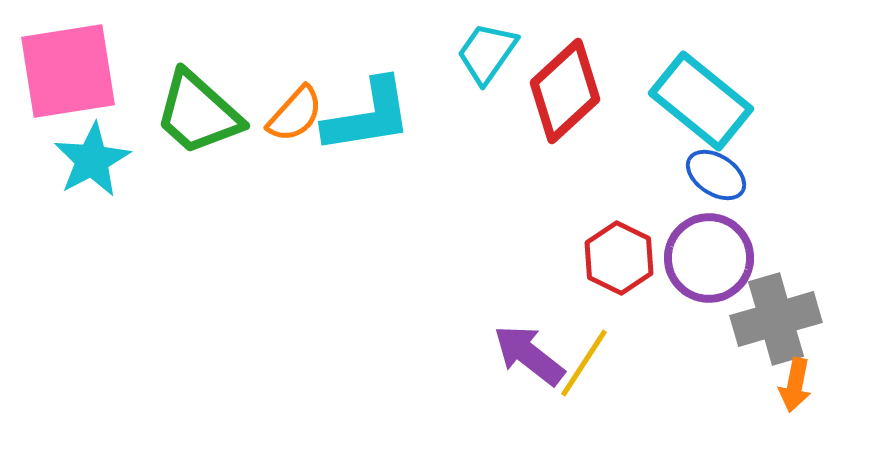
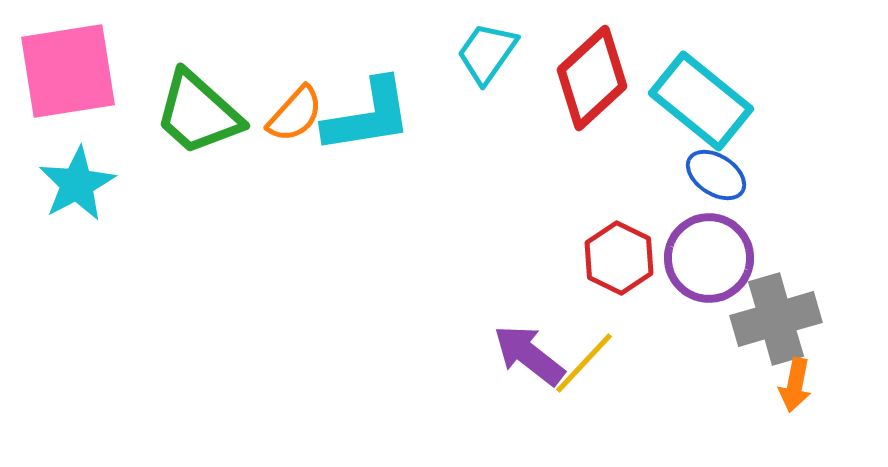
red diamond: moved 27 px right, 13 px up
cyan star: moved 15 px left, 24 px down
yellow line: rotated 10 degrees clockwise
